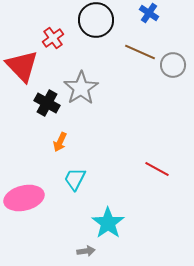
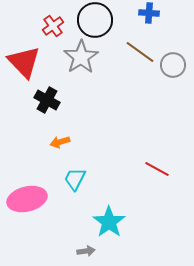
blue cross: rotated 30 degrees counterclockwise
black circle: moved 1 px left
red cross: moved 12 px up
brown line: rotated 12 degrees clockwise
red triangle: moved 2 px right, 4 px up
gray star: moved 31 px up
black cross: moved 3 px up
orange arrow: rotated 48 degrees clockwise
pink ellipse: moved 3 px right, 1 px down
cyan star: moved 1 px right, 1 px up
